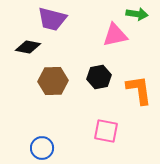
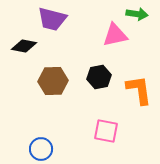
black diamond: moved 4 px left, 1 px up
blue circle: moved 1 px left, 1 px down
